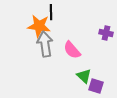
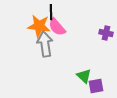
pink semicircle: moved 15 px left, 23 px up
purple square: rotated 28 degrees counterclockwise
